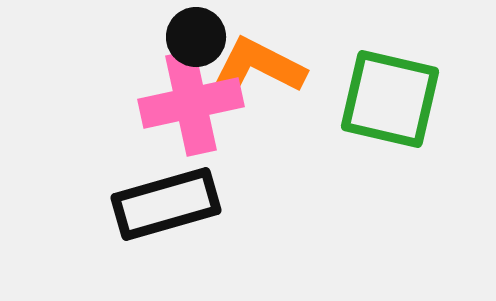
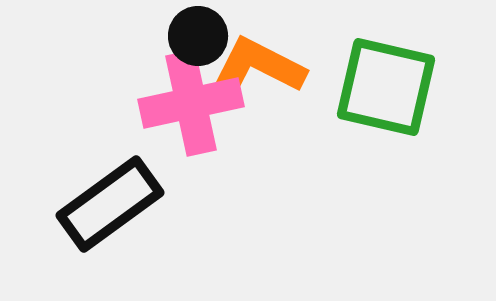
black circle: moved 2 px right, 1 px up
green square: moved 4 px left, 12 px up
black rectangle: moved 56 px left; rotated 20 degrees counterclockwise
